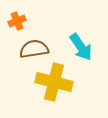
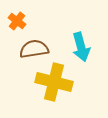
orange cross: rotated 30 degrees counterclockwise
cyan arrow: rotated 20 degrees clockwise
